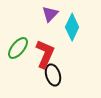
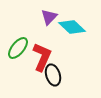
purple triangle: moved 1 px left, 3 px down
cyan diamond: rotated 72 degrees counterclockwise
red L-shape: moved 3 px left, 3 px down
